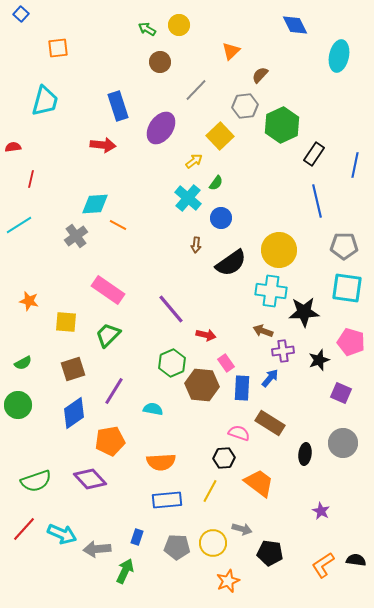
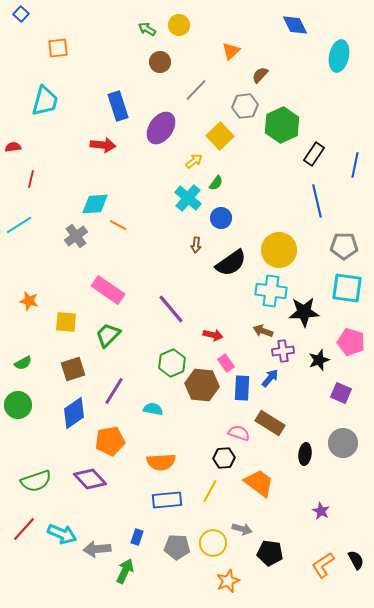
red arrow at (206, 335): moved 7 px right
black semicircle at (356, 560): rotated 54 degrees clockwise
